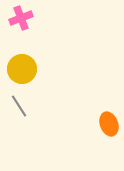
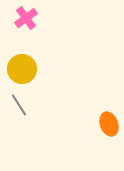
pink cross: moved 5 px right; rotated 15 degrees counterclockwise
gray line: moved 1 px up
